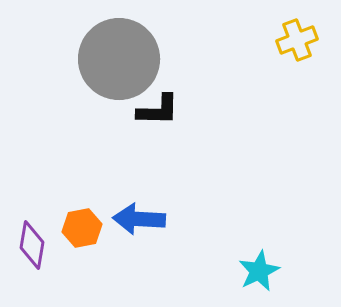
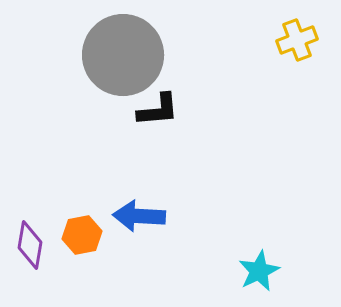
gray circle: moved 4 px right, 4 px up
black L-shape: rotated 6 degrees counterclockwise
blue arrow: moved 3 px up
orange hexagon: moved 7 px down
purple diamond: moved 2 px left
